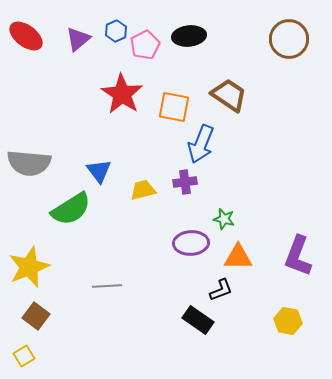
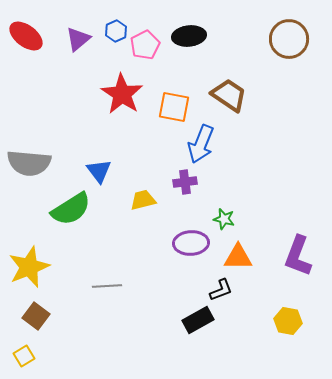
yellow trapezoid: moved 10 px down
black rectangle: rotated 64 degrees counterclockwise
